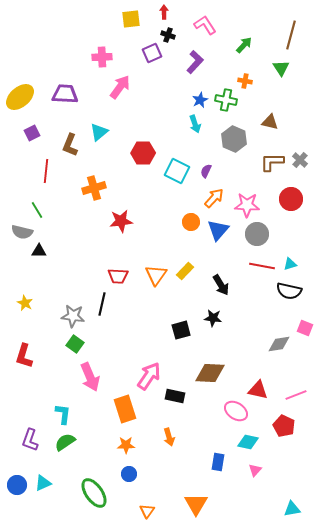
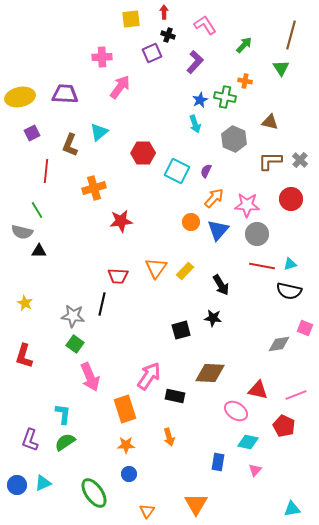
yellow ellipse at (20, 97): rotated 28 degrees clockwise
green cross at (226, 100): moved 1 px left, 3 px up
brown L-shape at (272, 162): moved 2 px left, 1 px up
orange triangle at (156, 275): moved 7 px up
